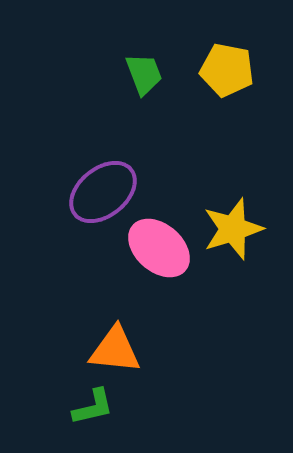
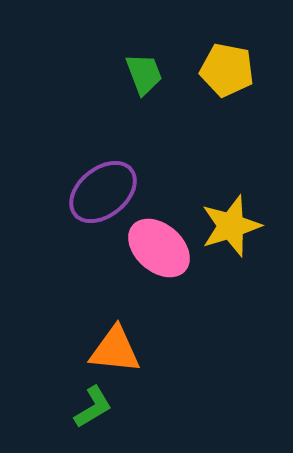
yellow star: moved 2 px left, 3 px up
green L-shape: rotated 18 degrees counterclockwise
